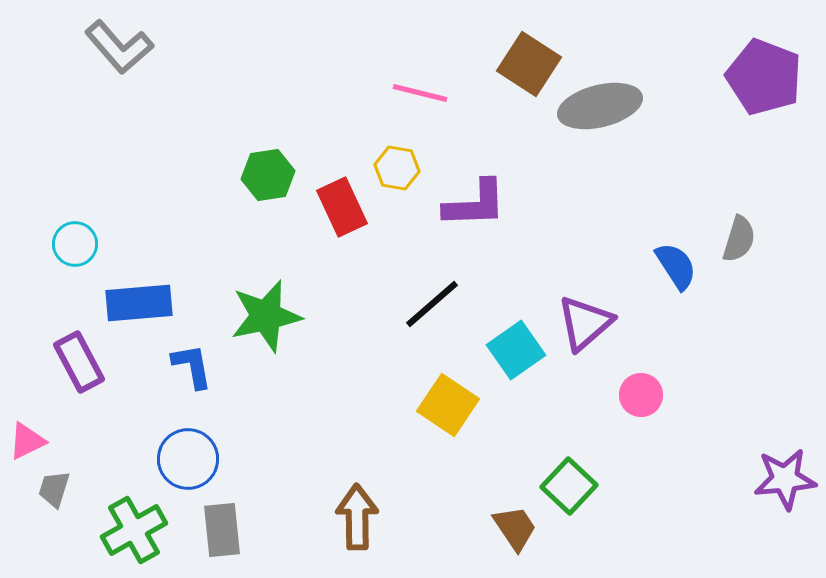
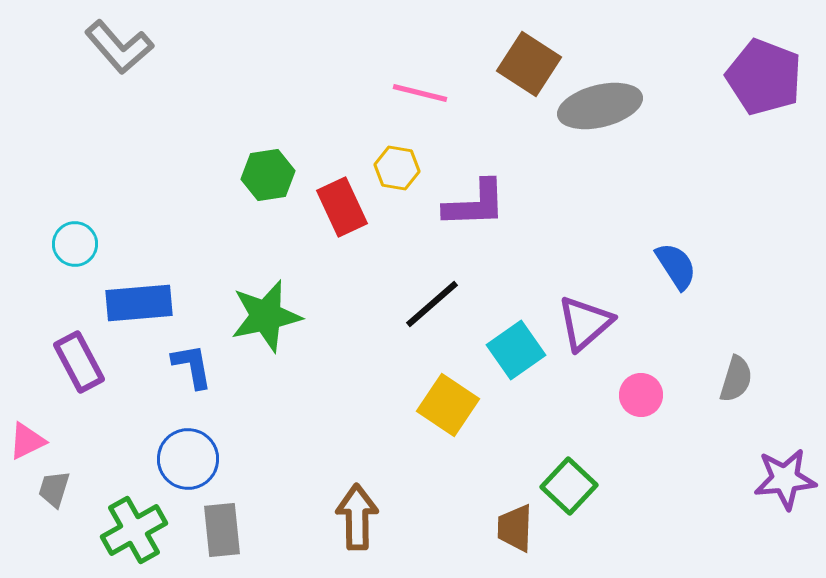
gray semicircle: moved 3 px left, 140 px down
brown trapezoid: rotated 144 degrees counterclockwise
